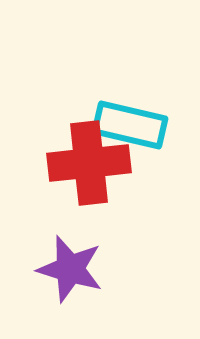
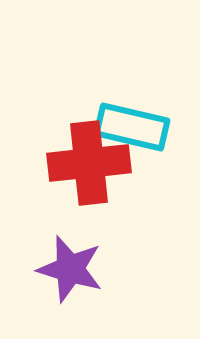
cyan rectangle: moved 2 px right, 2 px down
